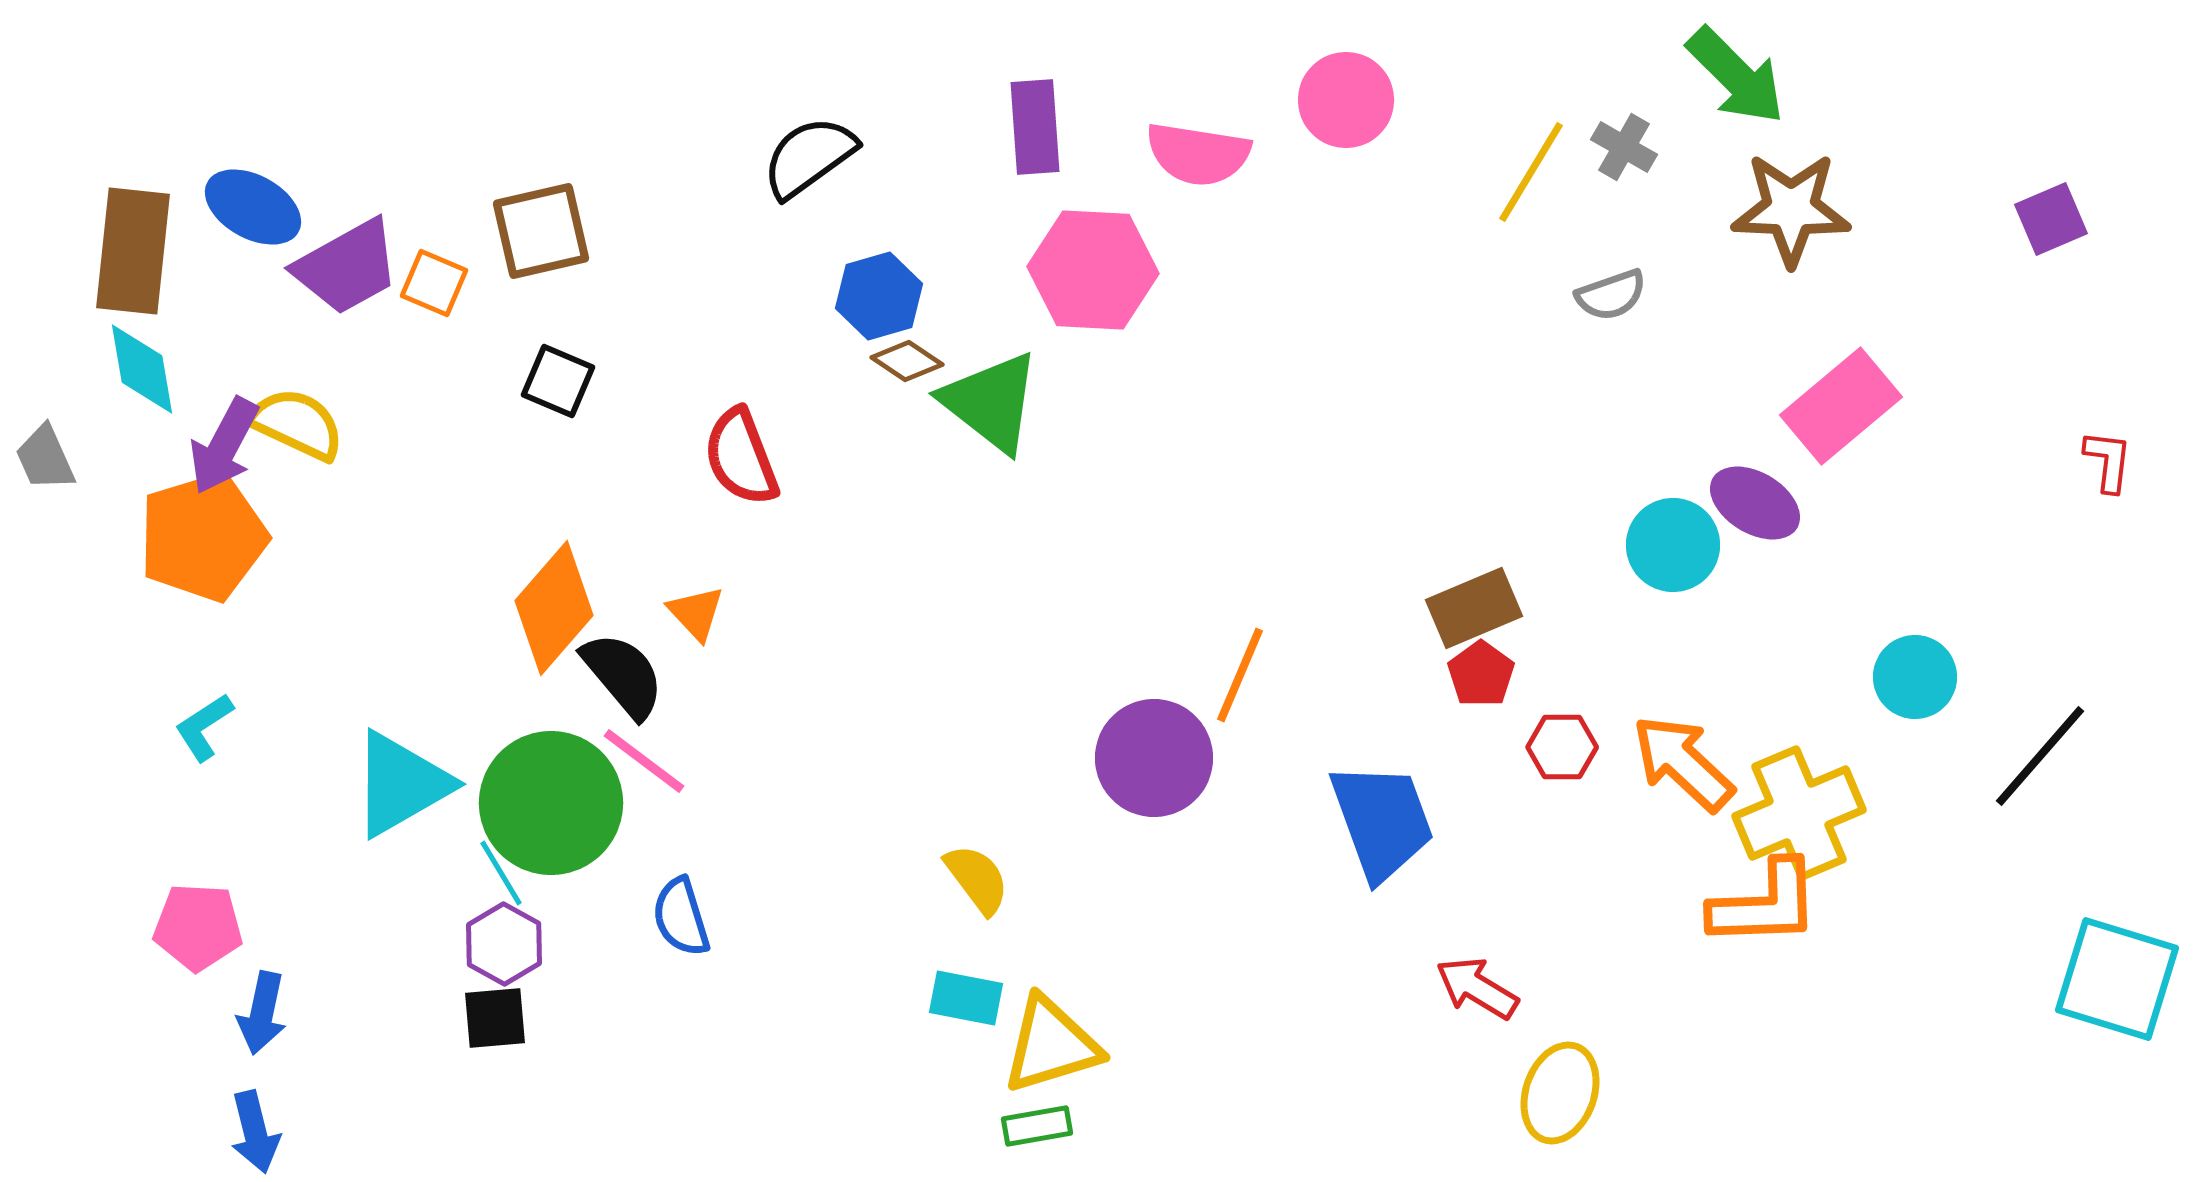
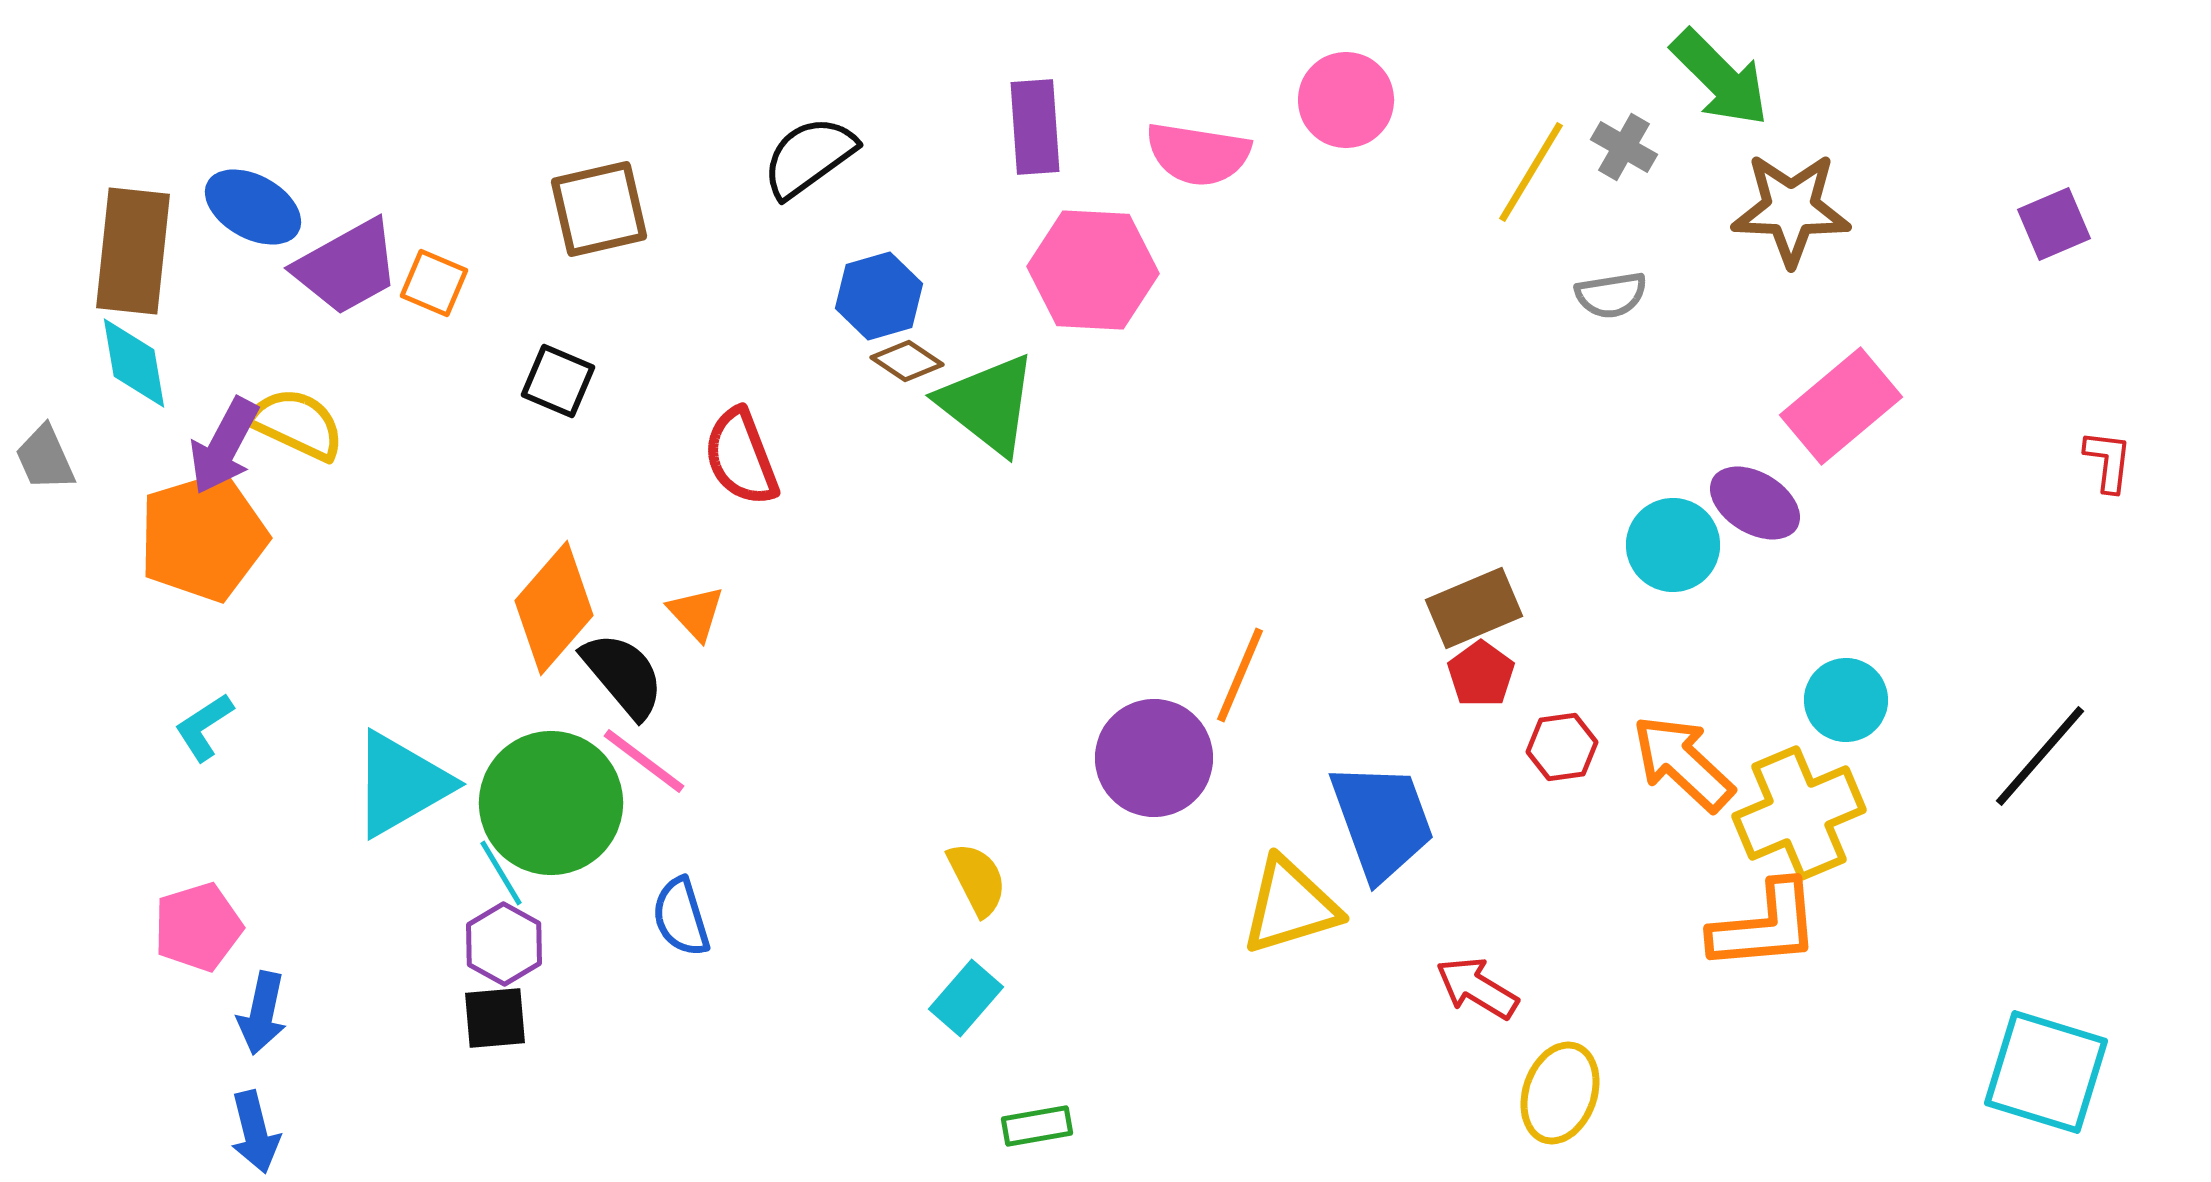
green arrow at (1736, 76): moved 16 px left, 2 px down
purple square at (2051, 219): moved 3 px right, 5 px down
brown square at (541, 231): moved 58 px right, 22 px up
gray semicircle at (1611, 295): rotated 10 degrees clockwise
cyan diamond at (142, 369): moved 8 px left, 6 px up
green triangle at (991, 402): moved 3 px left, 2 px down
cyan circle at (1915, 677): moved 69 px left, 23 px down
red hexagon at (1562, 747): rotated 8 degrees counterclockwise
yellow semicircle at (977, 879): rotated 10 degrees clockwise
orange L-shape at (1765, 904): moved 22 px down; rotated 3 degrees counterclockwise
pink pentagon at (198, 927): rotated 20 degrees counterclockwise
cyan square at (2117, 979): moved 71 px left, 93 px down
cyan rectangle at (966, 998): rotated 60 degrees counterclockwise
yellow triangle at (1051, 1045): moved 239 px right, 139 px up
